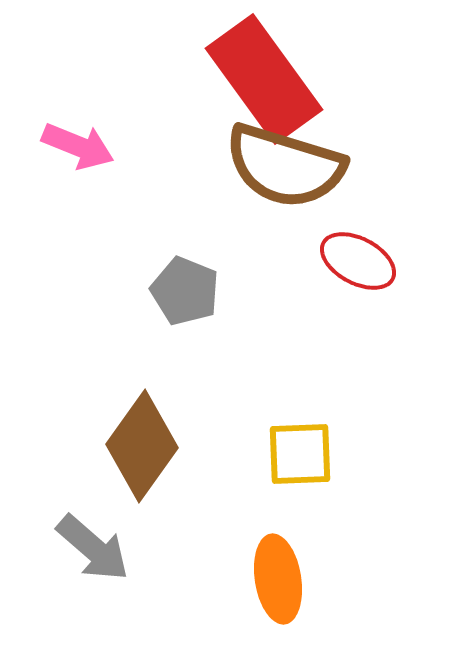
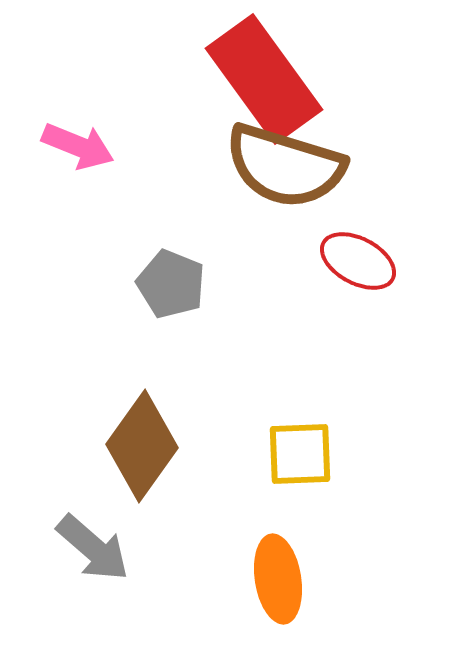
gray pentagon: moved 14 px left, 7 px up
